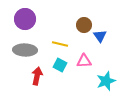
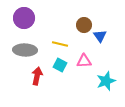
purple circle: moved 1 px left, 1 px up
